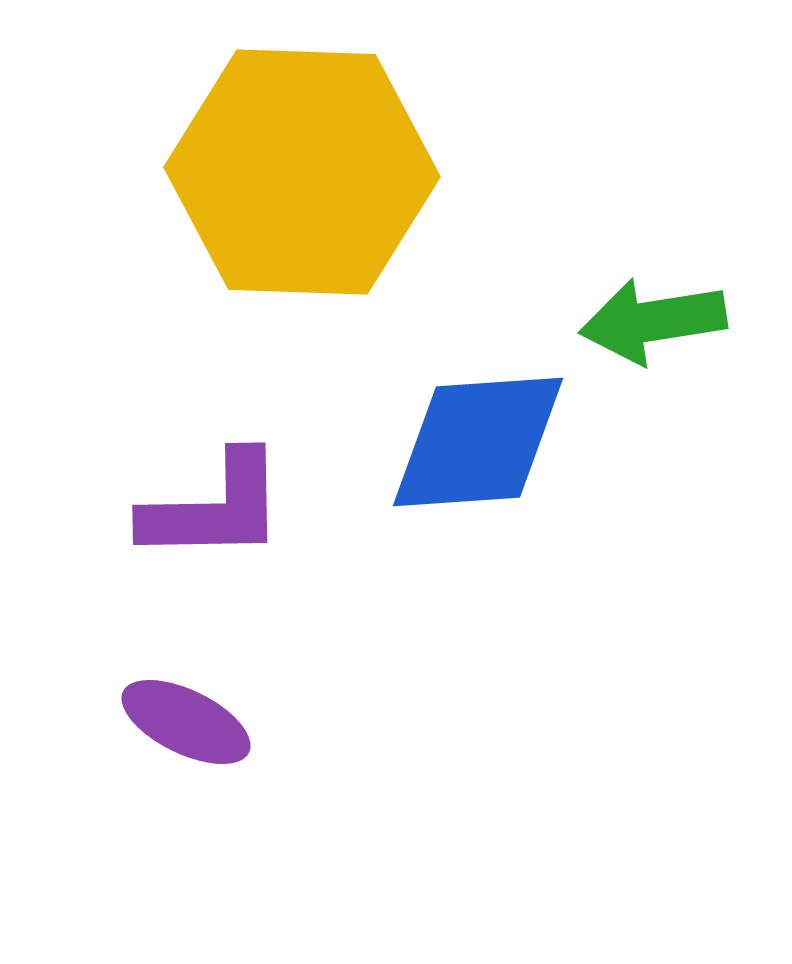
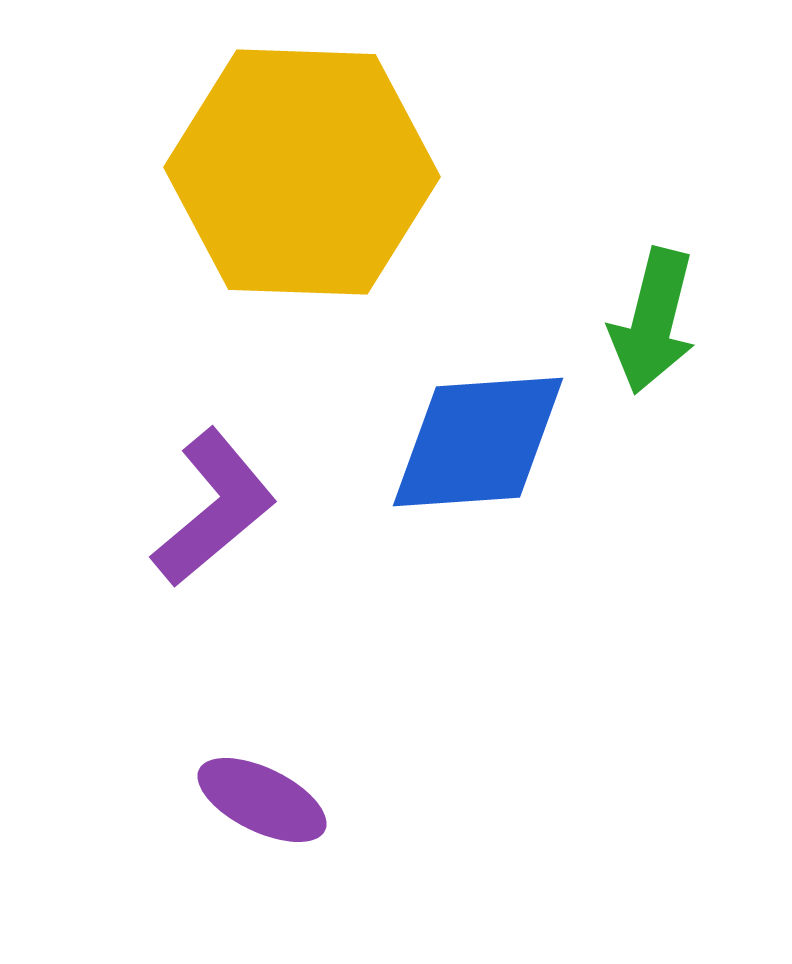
green arrow: rotated 67 degrees counterclockwise
purple L-shape: rotated 39 degrees counterclockwise
purple ellipse: moved 76 px right, 78 px down
